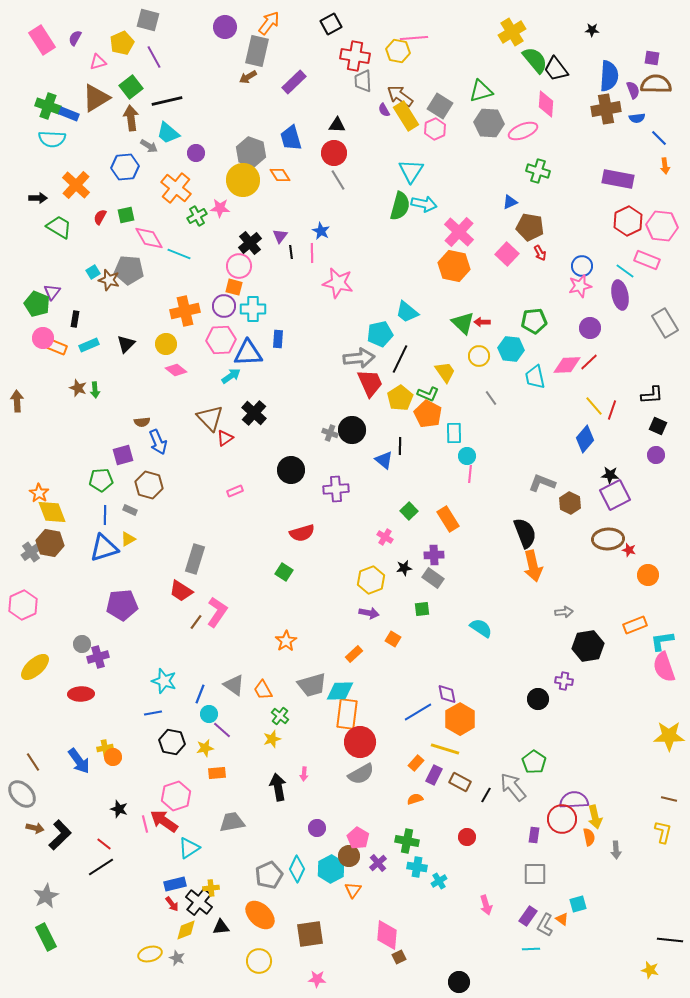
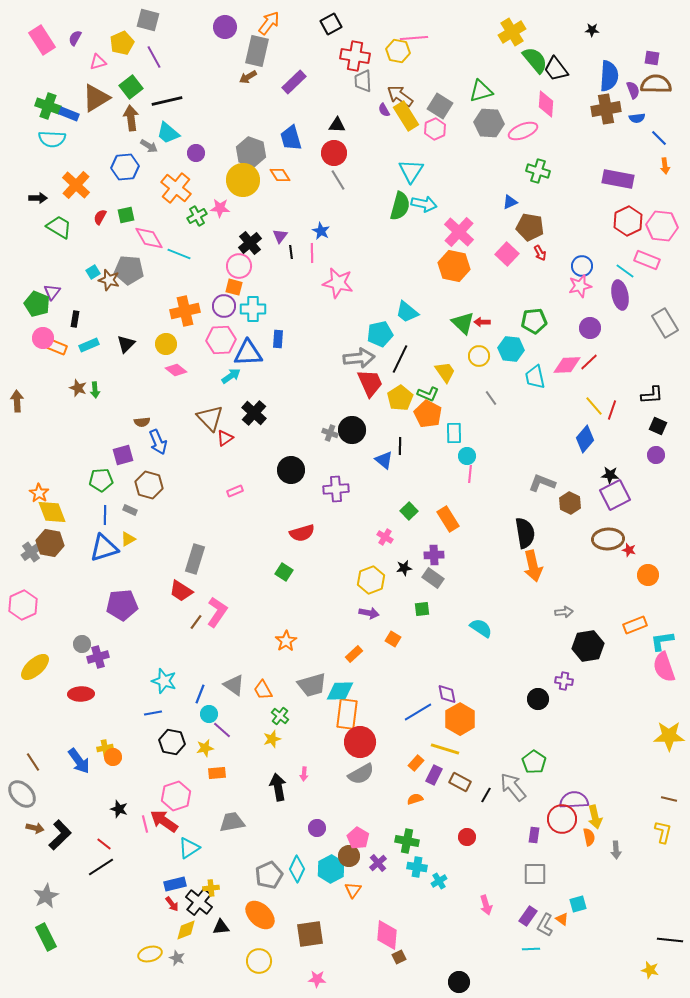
black semicircle at (525, 533): rotated 12 degrees clockwise
